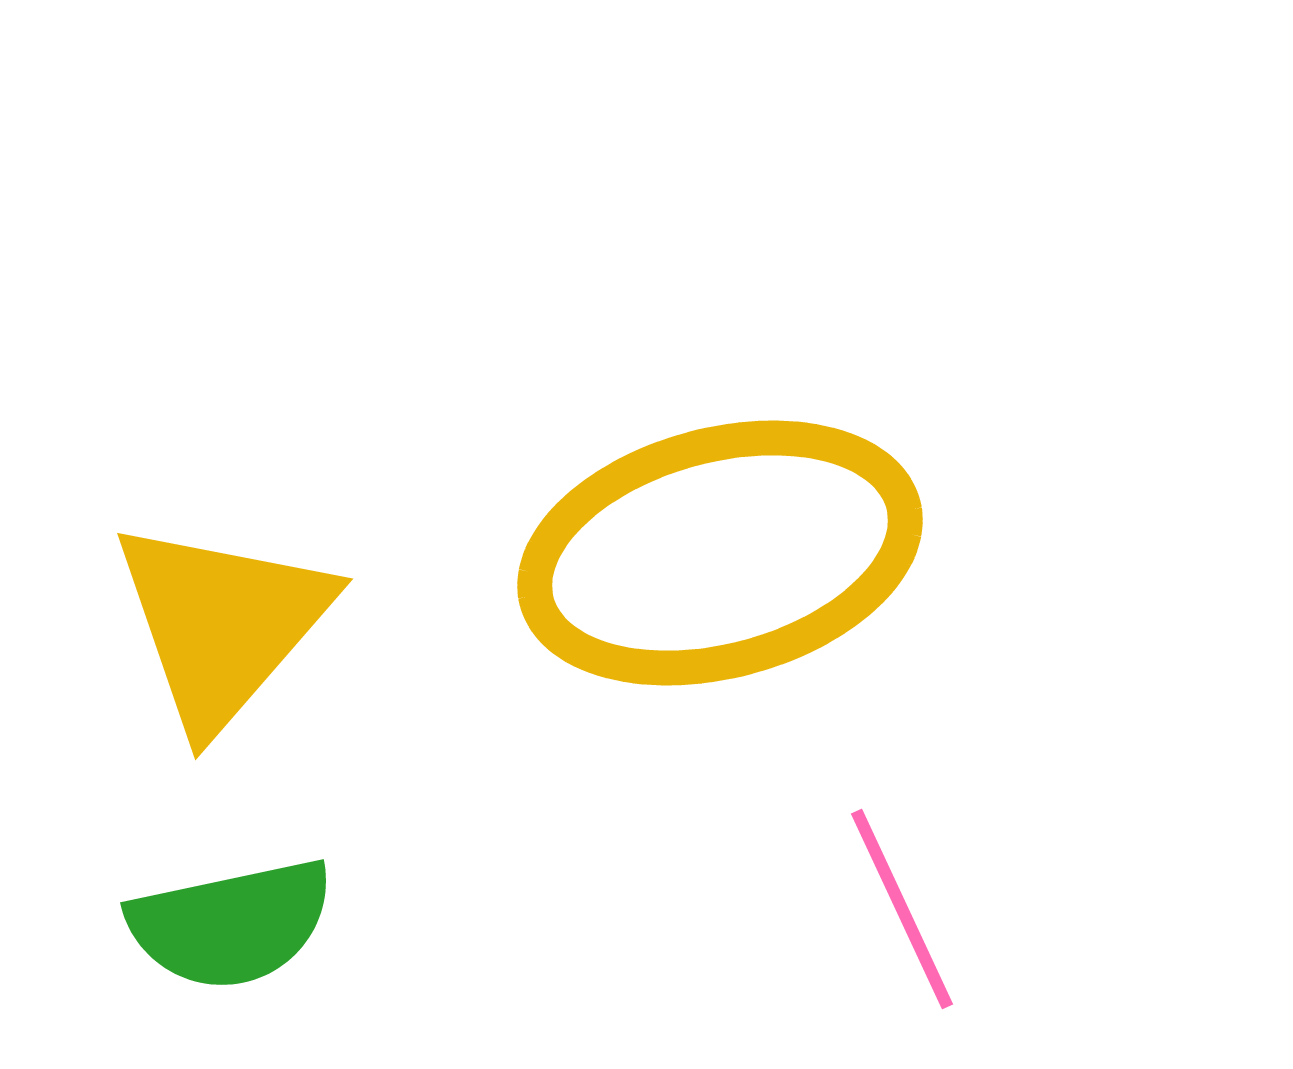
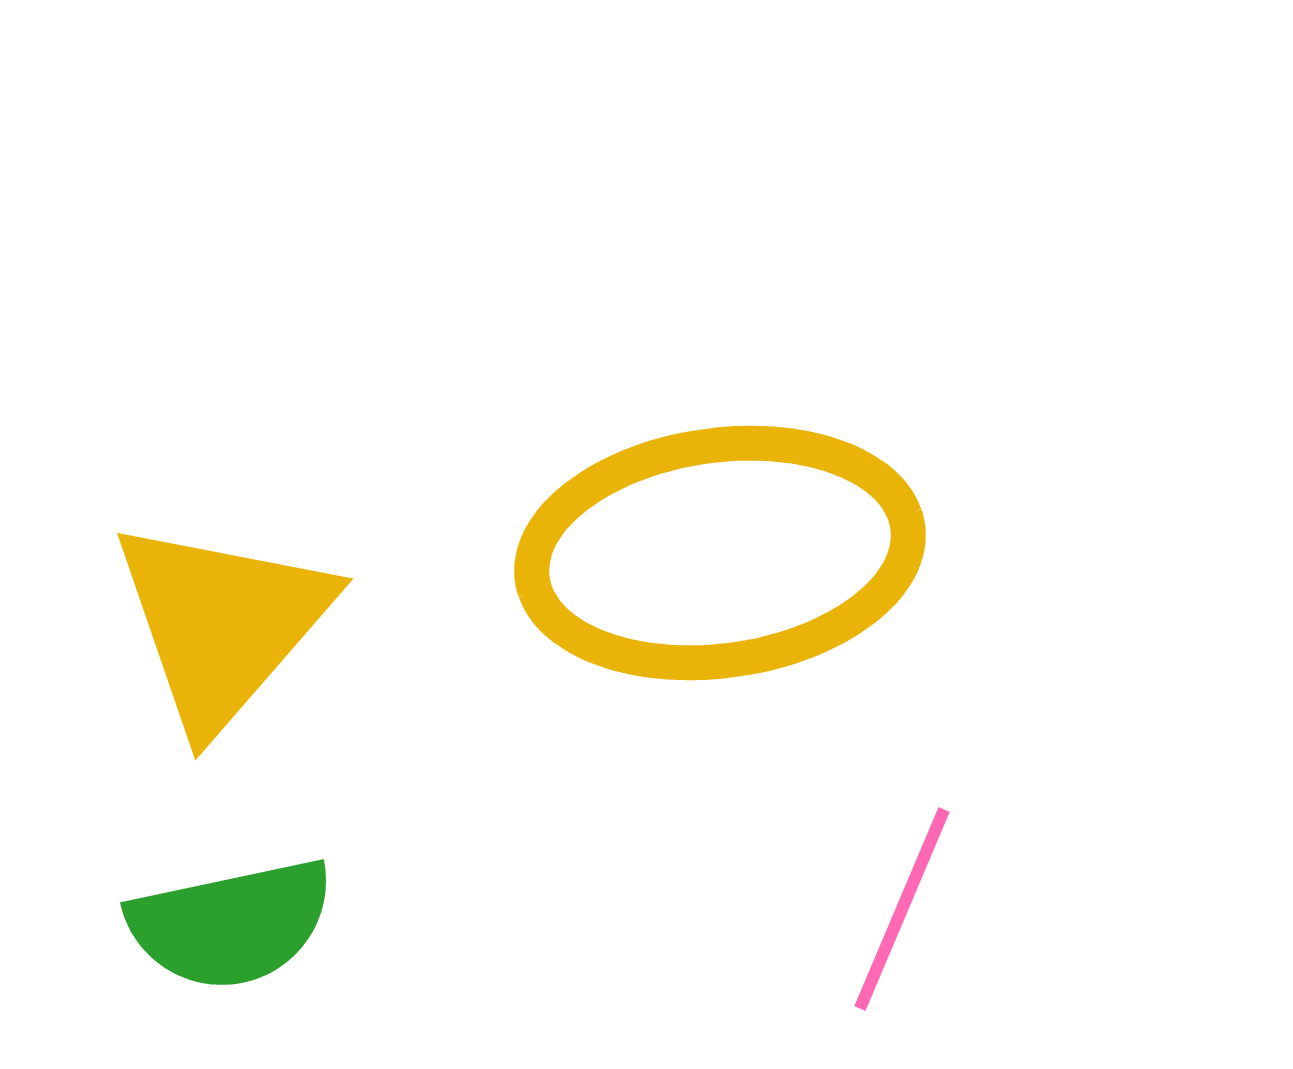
yellow ellipse: rotated 7 degrees clockwise
pink line: rotated 48 degrees clockwise
